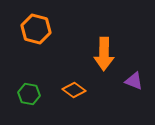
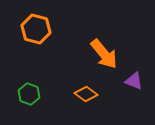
orange arrow: rotated 40 degrees counterclockwise
orange diamond: moved 12 px right, 4 px down
green hexagon: rotated 10 degrees clockwise
